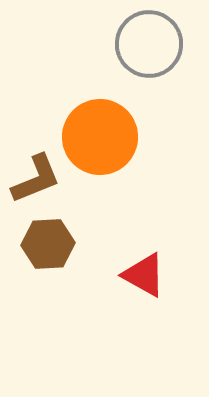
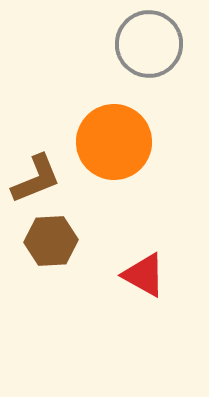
orange circle: moved 14 px right, 5 px down
brown hexagon: moved 3 px right, 3 px up
